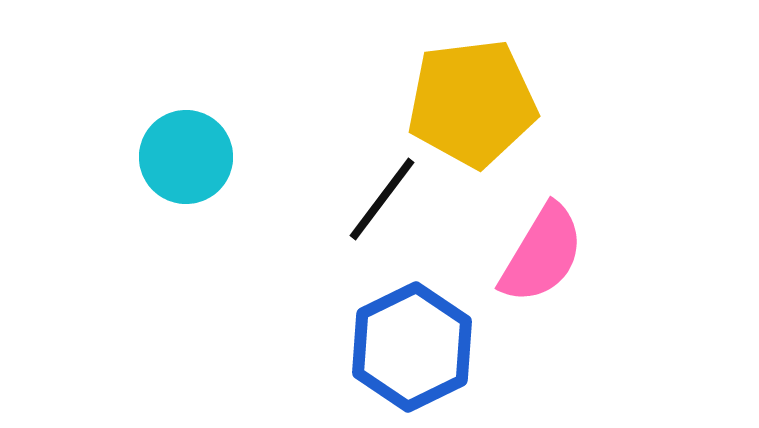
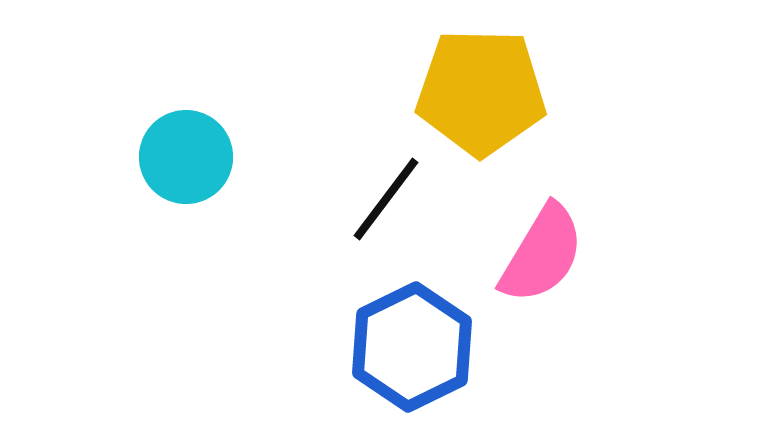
yellow pentagon: moved 9 px right, 11 px up; rotated 8 degrees clockwise
black line: moved 4 px right
